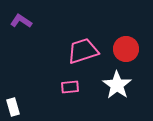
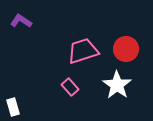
pink rectangle: rotated 54 degrees clockwise
